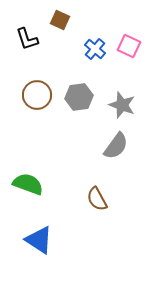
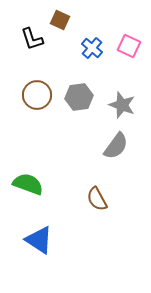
black L-shape: moved 5 px right
blue cross: moved 3 px left, 1 px up
